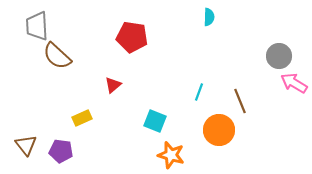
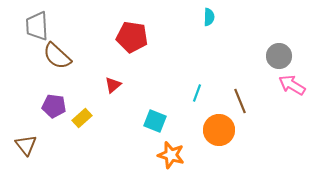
pink arrow: moved 2 px left, 2 px down
cyan line: moved 2 px left, 1 px down
yellow rectangle: rotated 18 degrees counterclockwise
purple pentagon: moved 7 px left, 45 px up
